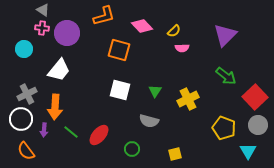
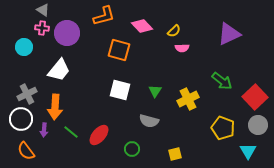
purple triangle: moved 4 px right, 1 px up; rotated 20 degrees clockwise
cyan circle: moved 2 px up
green arrow: moved 4 px left, 5 px down
yellow pentagon: moved 1 px left
